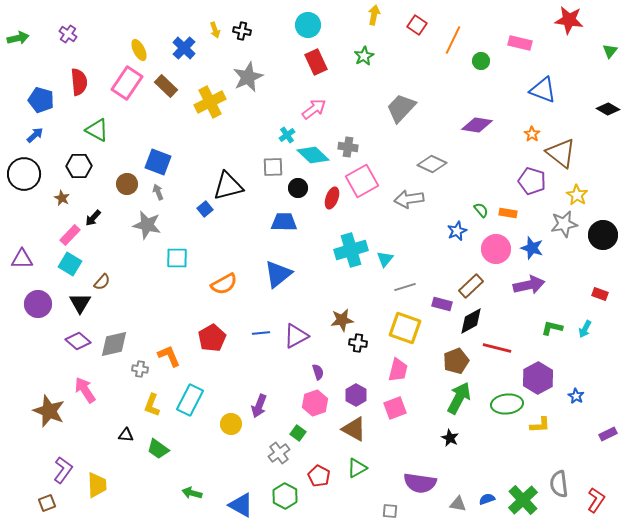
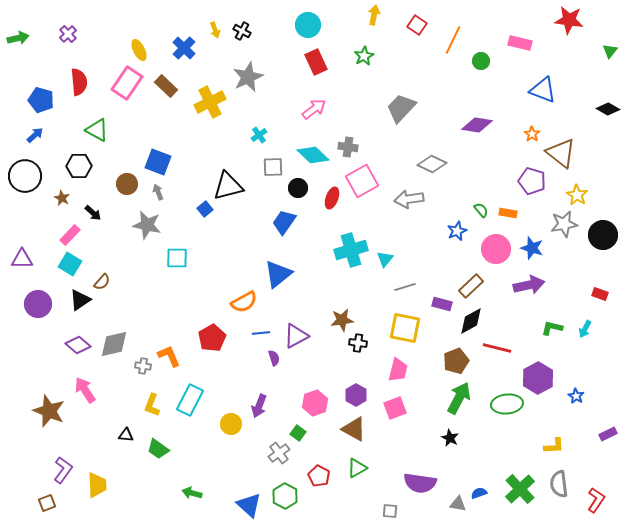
black cross at (242, 31): rotated 18 degrees clockwise
purple cross at (68, 34): rotated 12 degrees clockwise
cyan cross at (287, 135): moved 28 px left
black circle at (24, 174): moved 1 px right, 2 px down
black arrow at (93, 218): moved 5 px up; rotated 90 degrees counterclockwise
blue trapezoid at (284, 222): rotated 56 degrees counterclockwise
orange semicircle at (224, 284): moved 20 px right, 18 px down
black triangle at (80, 303): moved 3 px up; rotated 25 degrees clockwise
yellow square at (405, 328): rotated 8 degrees counterclockwise
purple diamond at (78, 341): moved 4 px down
gray cross at (140, 369): moved 3 px right, 3 px up
purple semicircle at (318, 372): moved 44 px left, 14 px up
yellow L-shape at (540, 425): moved 14 px right, 21 px down
blue semicircle at (487, 499): moved 8 px left, 6 px up
green cross at (523, 500): moved 3 px left, 11 px up
blue triangle at (241, 505): moved 8 px right; rotated 12 degrees clockwise
